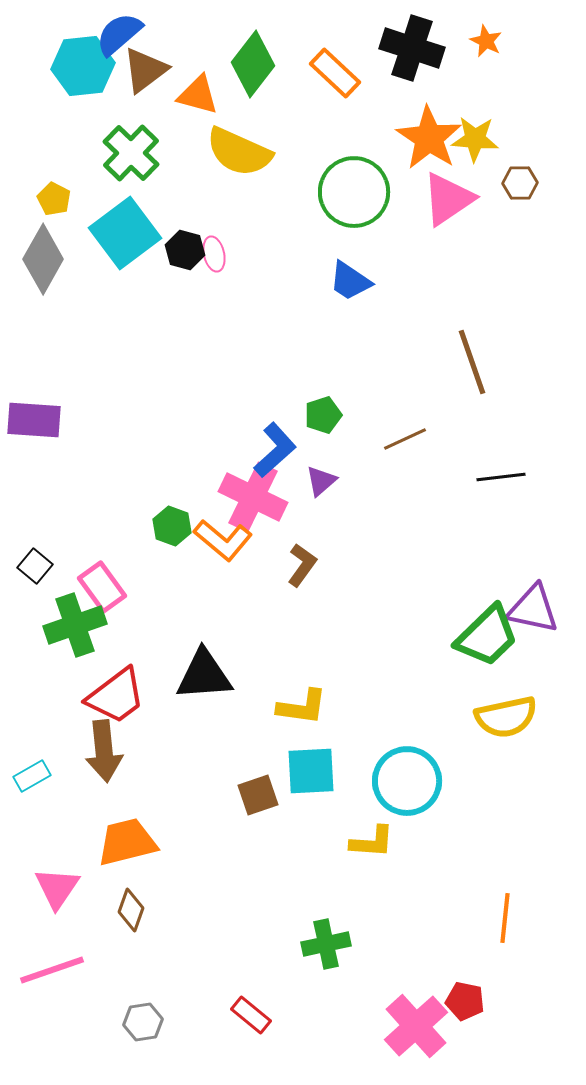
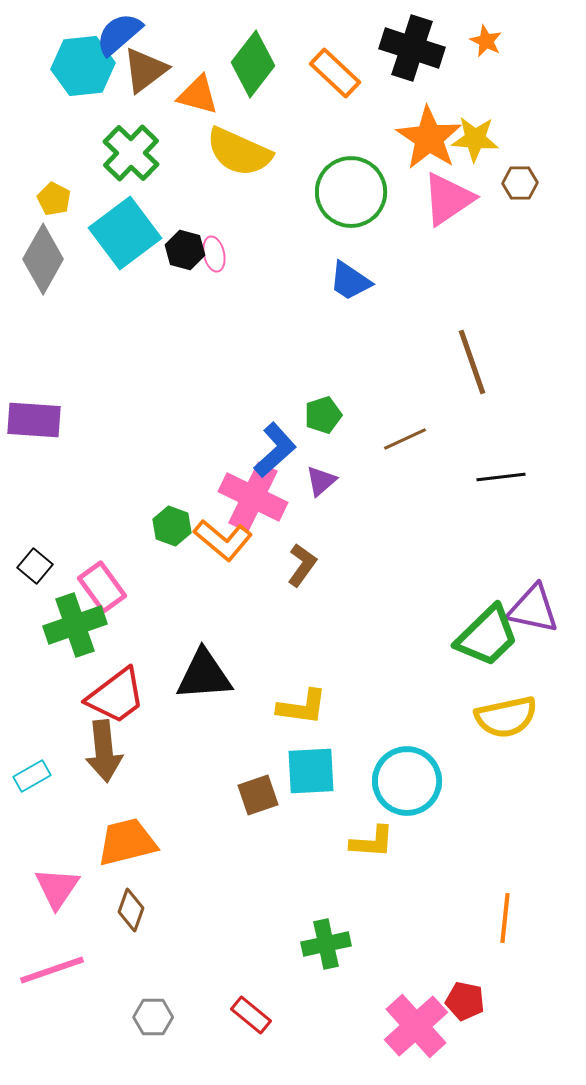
green circle at (354, 192): moved 3 px left
gray hexagon at (143, 1022): moved 10 px right, 5 px up; rotated 9 degrees clockwise
